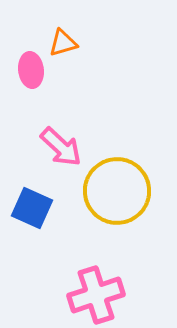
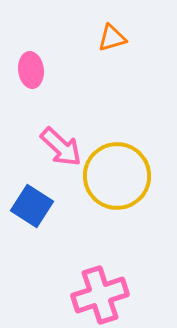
orange triangle: moved 49 px right, 5 px up
yellow circle: moved 15 px up
blue square: moved 2 px up; rotated 9 degrees clockwise
pink cross: moved 4 px right
